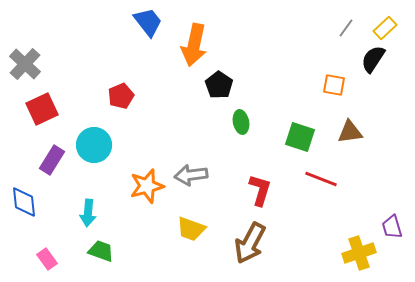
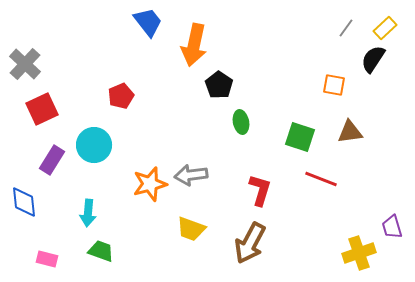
orange star: moved 3 px right, 2 px up
pink rectangle: rotated 40 degrees counterclockwise
